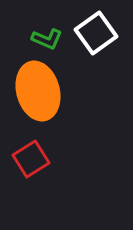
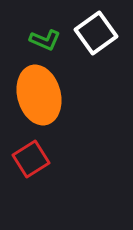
green L-shape: moved 2 px left, 1 px down
orange ellipse: moved 1 px right, 4 px down
